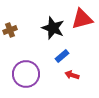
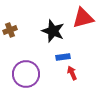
red triangle: moved 1 px right, 1 px up
black star: moved 3 px down
blue rectangle: moved 1 px right, 1 px down; rotated 32 degrees clockwise
red arrow: moved 2 px up; rotated 48 degrees clockwise
